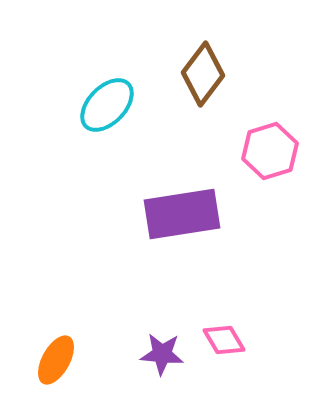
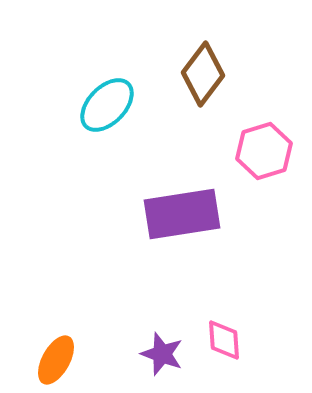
pink hexagon: moved 6 px left
pink diamond: rotated 27 degrees clockwise
purple star: rotated 15 degrees clockwise
